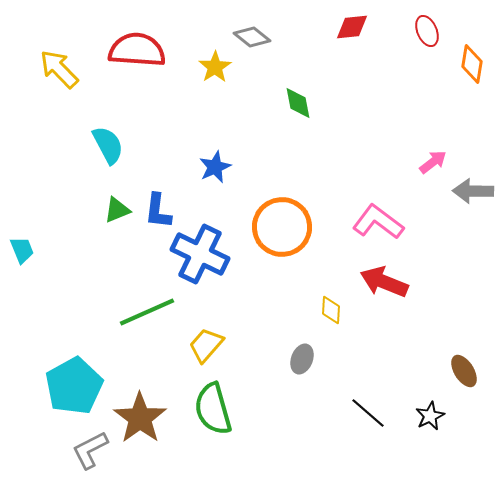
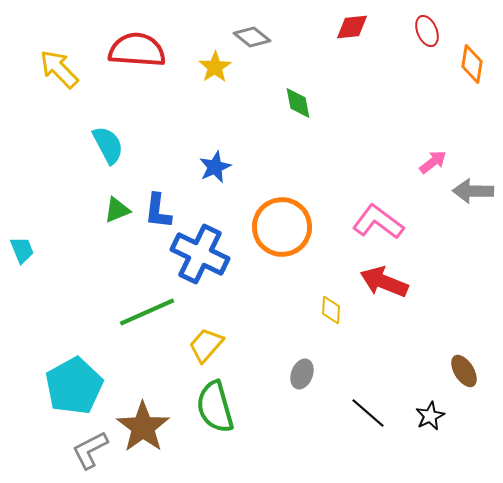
gray ellipse: moved 15 px down
green semicircle: moved 2 px right, 2 px up
brown star: moved 3 px right, 9 px down
